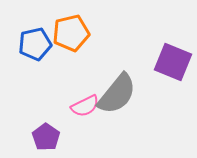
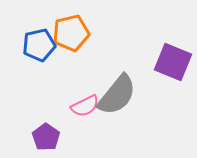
blue pentagon: moved 4 px right, 1 px down
gray semicircle: moved 1 px down
